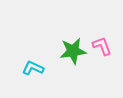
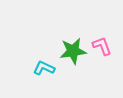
cyan L-shape: moved 11 px right
